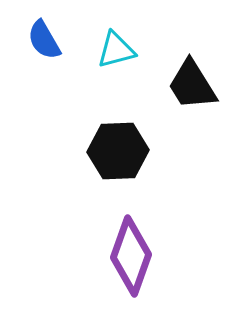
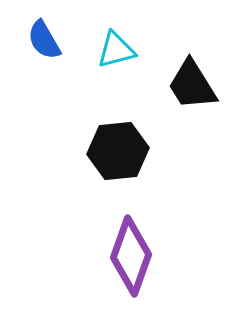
black hexagon: rotated 4 degrees counterclockwise
